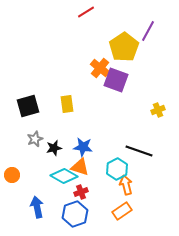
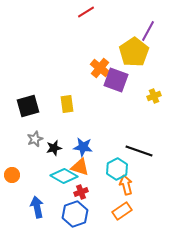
yellow pentagon: moved 10 px right, 5 px down
yellow cross: moved 4 px left, 14 px up
